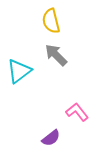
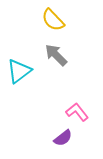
yellow semicircle: moved 2 px right, 1 px up; rotated 30 degrees counterclockwise
purple semicircle: moved 12 px right
